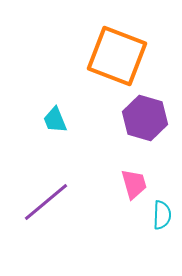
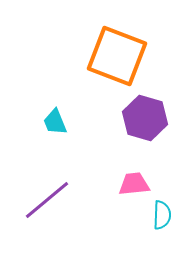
cyan trapezoid: moved 2 px down
pink trapezoid: rotated 80 degrees counterclockwise
purple line: moved 1 px right, 2 px up
